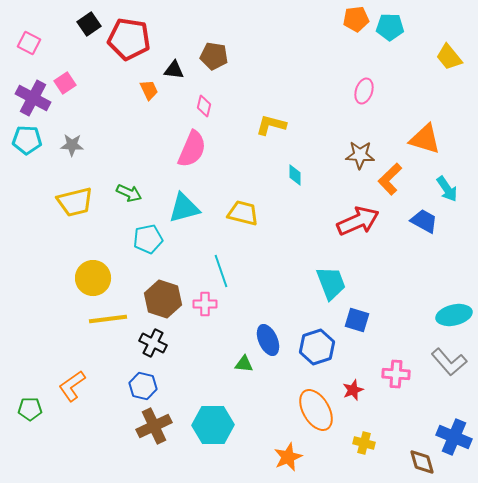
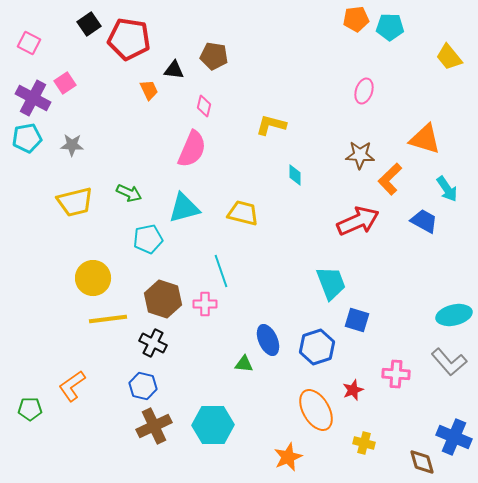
cyan pentagon at (27, 140): moved 2 px up; rotated 12 degrees counterclockwise
